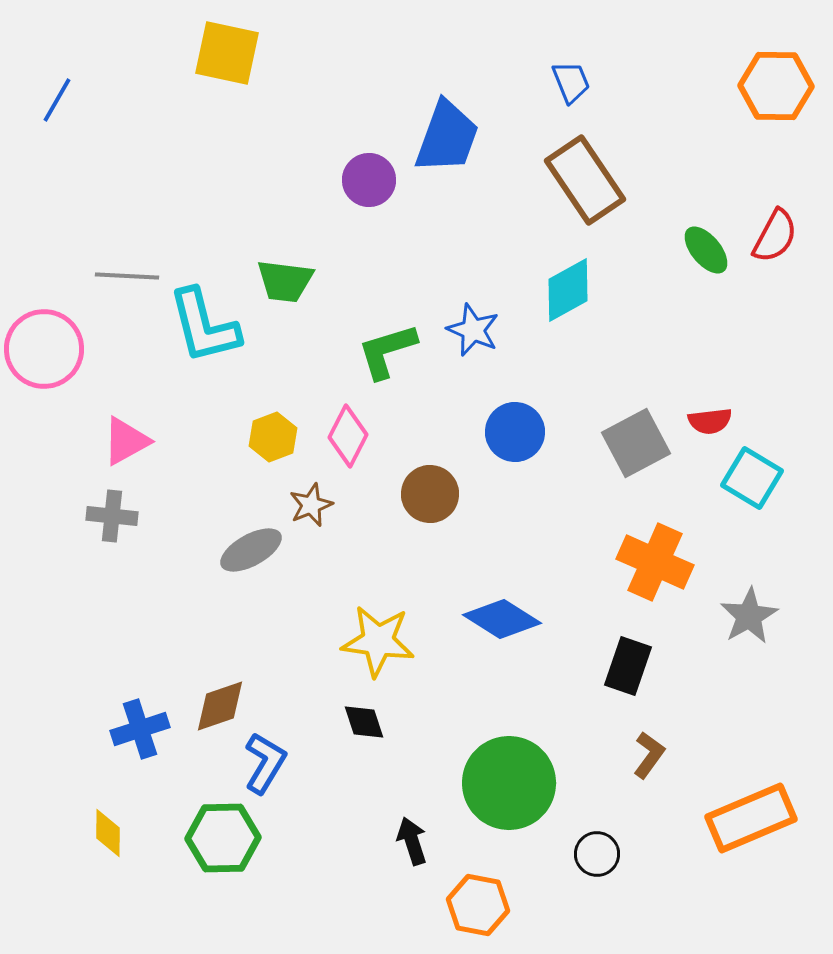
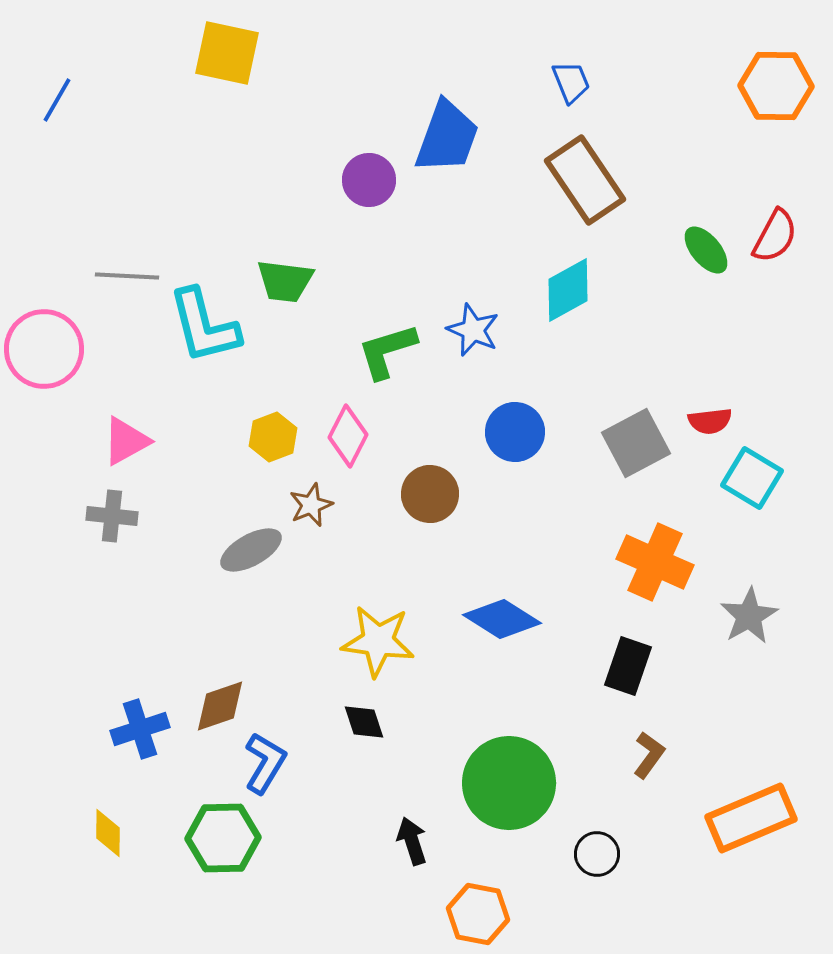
orange hexagon at (478, 905): moved 9 px down
